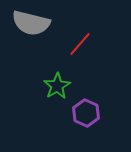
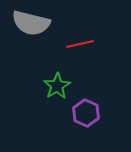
red line: rotated 36 degrees clockwise
